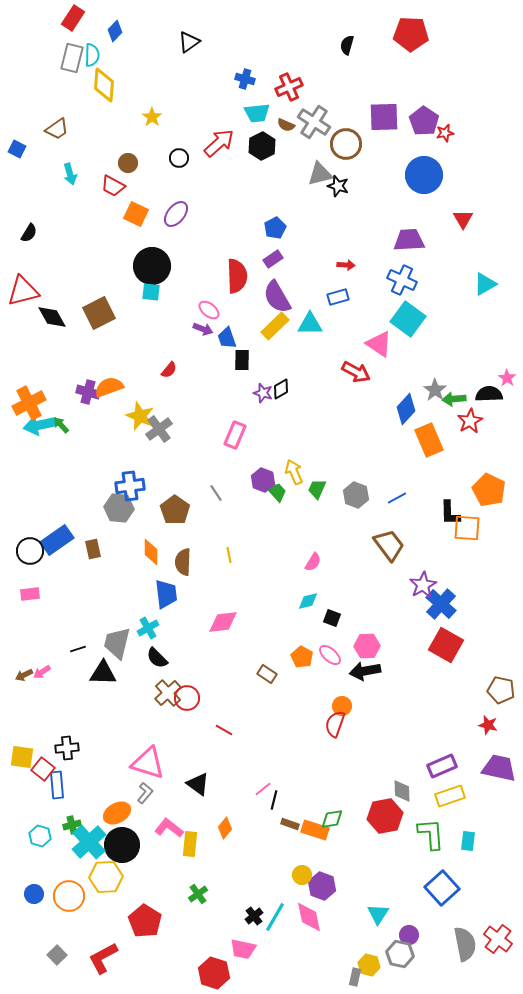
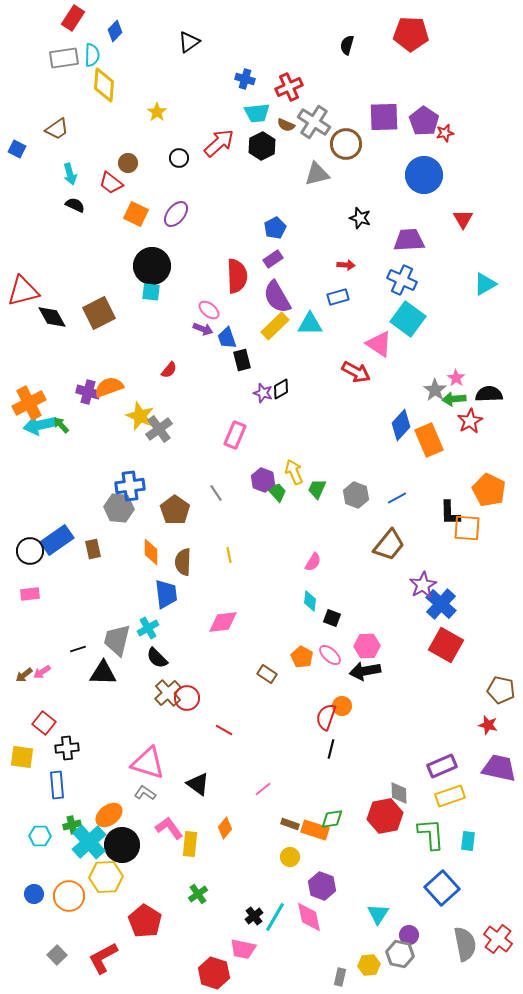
gray rectangle at (72, 58): moved 8 px left; rotated 68 degrees clockwise
yellow star at (152, 117): moved 5 px right, 5 px up
gray triangle at (320, 174): moved 3 px left
red trapezoid at (113, 186): moved 2 px left, 3 px up; rotated 10 degrees clockwise
black star at (338, 186): moved 22 px right, 32 px down
black semicircle at (29, 233): moved 46 px right, 28 px up; rotated 96 degrees counterclockwise
black rectangle at (242, 360): rotated 15 degrees counterclockwise
pink star at (507, 378): moved 51 px left
blue diamond at (406, 409): moved 5 px left, 16 px down
brown trapezoid at (389, 545): rotated 76 degrees clockwise
cyan diamond at (308, 601): moved 2 px right; rotated 70 degrees counterclockwise
gray trapezoid at (117, 643): moved 3 px up
brown arrow at (24, 675): rotated 12 degrees counterclockwise
red semicircle at (335, 724): moved 9 px left, 7 px up
red square at (43, 769): moved 1 px right, 46 px up
gray diamond at (402, 791): moved 3 px left, 2 px down
gray L-shape at (145, 793): rotated 95 degrees counterclockwise
black line at (274, 800): moved 57 px right, 51 px up
orange ellipse at (117, 813): moved 8 px left, 2 px down; rotated 8 degrees counterclockwise
pink L-shape at (169, 828): rotated 16 degrees clockwise
cyan hexagon at (40, 836): rotated 15 degrees counterclockwise
yellow circle at (302, 875): moved 12 px left, 18 px up
yellow hexagon at (369, 965): rotated 20 degrees counterclockwise
gray rectangle at (355, 977): moved 15 px left
